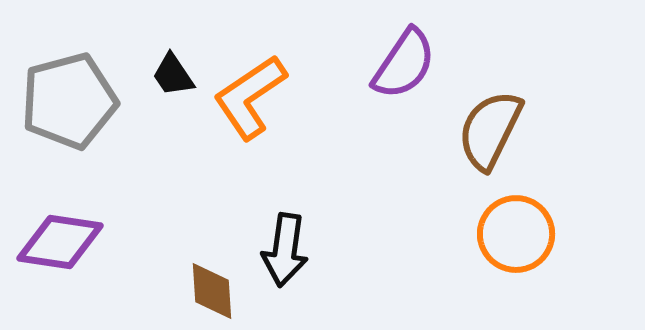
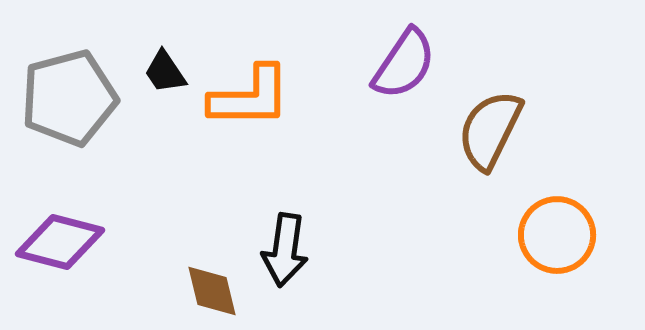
black trapezoid: moved 8 px left, 3 px up
orange L-shape: rotated 146 degrees counterclockwise
gray pentagon: moved 3 px up
orange circle: moved 41 px right, 1 px down
purple diamond: rotated 6 degrees clockwise
brown diamond: rotated 10 degrees counterclockwise
